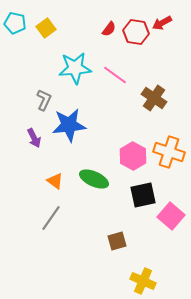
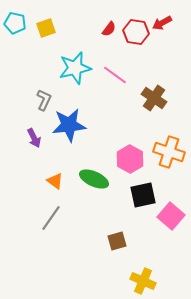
yellow square: rotated 18 degrees clockwise
cyan star: rotated 8 degrees counterclockwise
pink hexagon: moved 3 px left, 3 px down
